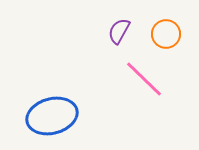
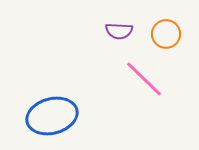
purple semicircle: rotated 116 degrees counterclockwise
